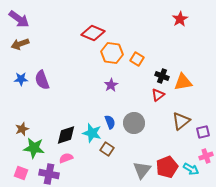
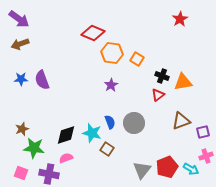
brown triangle: rotated 18 degrees clockwise
